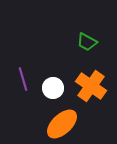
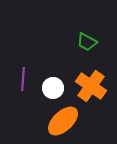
purple line: rotated 20 degrees clockwise
orange ellipse: moved 1 px right, 3 px up
